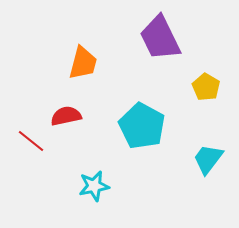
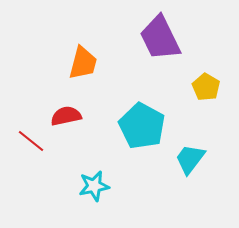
cyan trapezoid: moved 18 px left
